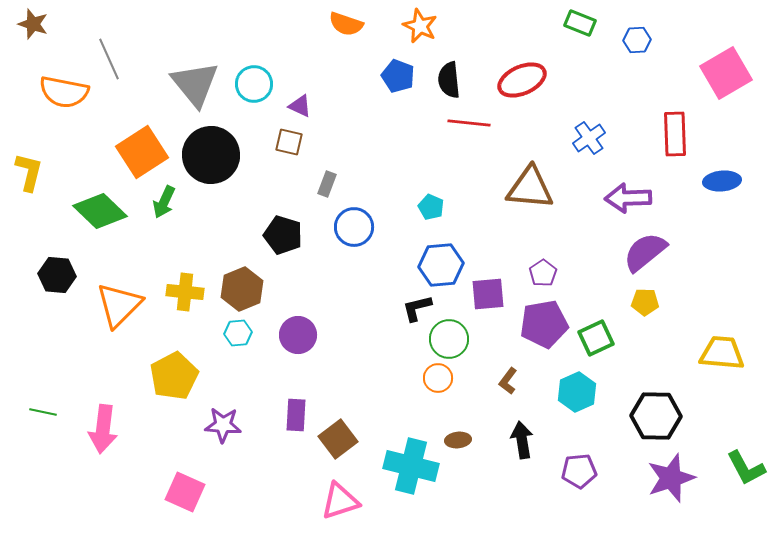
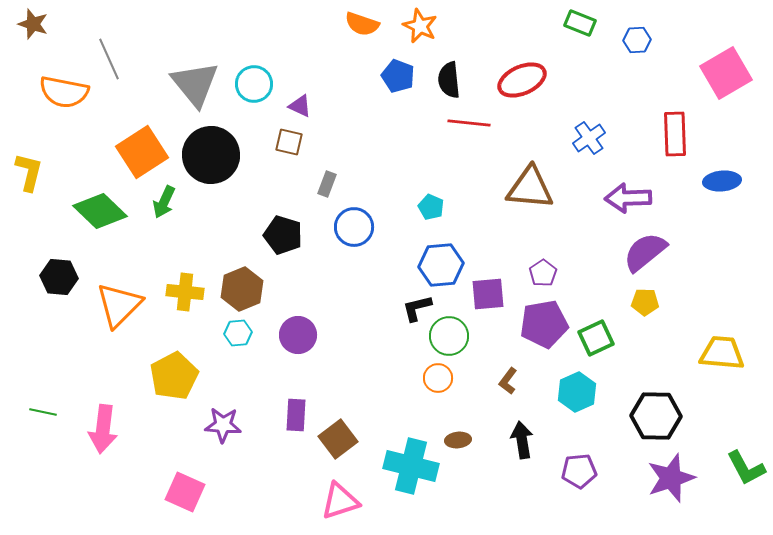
orange semicircle at (346, 24): moved 16 px right
black hexagon at (57, 275): moved 2 px right, 2 px down
green circle at (449, 339): moved 3 px up
